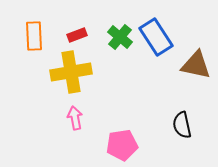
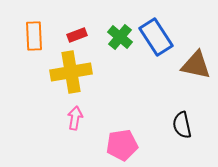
pink arrow: rotated 20 degrees clockwise
